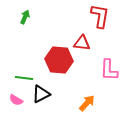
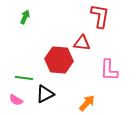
black triangle: moved 4 px right
